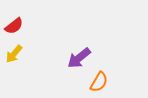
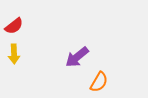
yellow arrow: rotated 42 degrees counterclockwise
purple arrow: moved 2 px left, 1 px up
